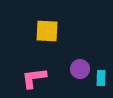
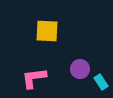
cyan rectangle: moved 4 px down; rotated 35 degrees counterclockwise
